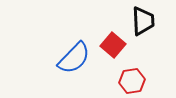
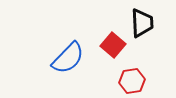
black trapezoid: moved 1 px left, 2 px down
blue semicircle: moved 6 px left
